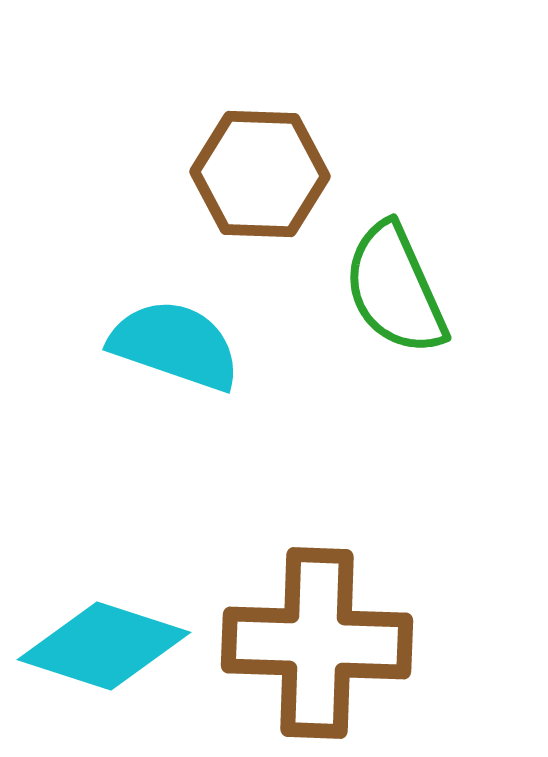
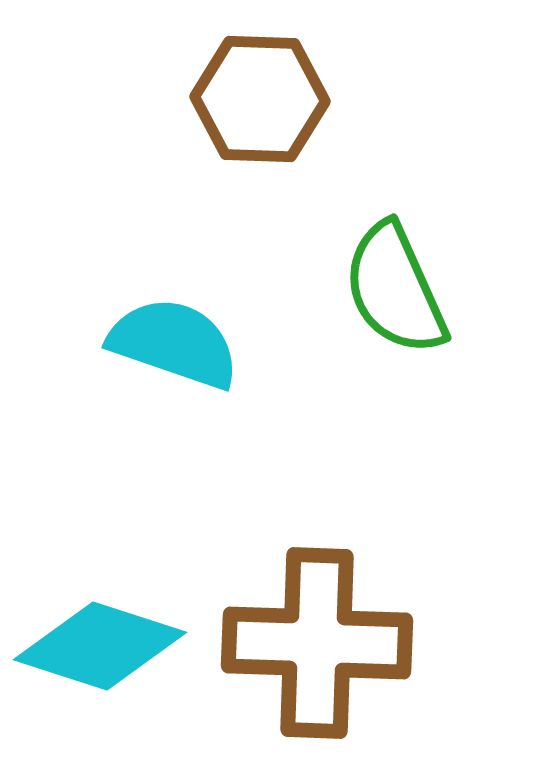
brown hexagon: moved 75 px up
cyan semicircle: moved 1 px left, 2 px up
cyan diamond: moved 4 px left
